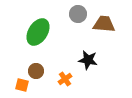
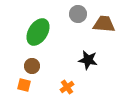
brown circle: moved 4 px left, 5 px up
orange cross: moved 2 px right, 8 px down
orange square: moved 2 px right
